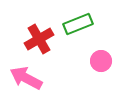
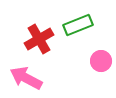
green rectangle: moved 1 px down
